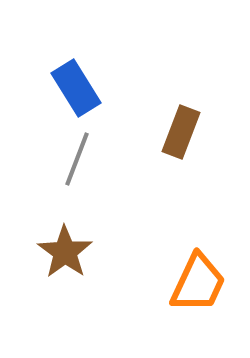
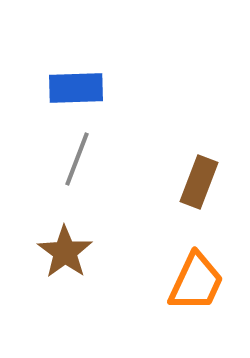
blue rectangle: rotated 60 degrees counterclockwise
brown rectangle: moved 18 px right, 50 px down
orange trapezoid: moved 2 px left, 1 px up
